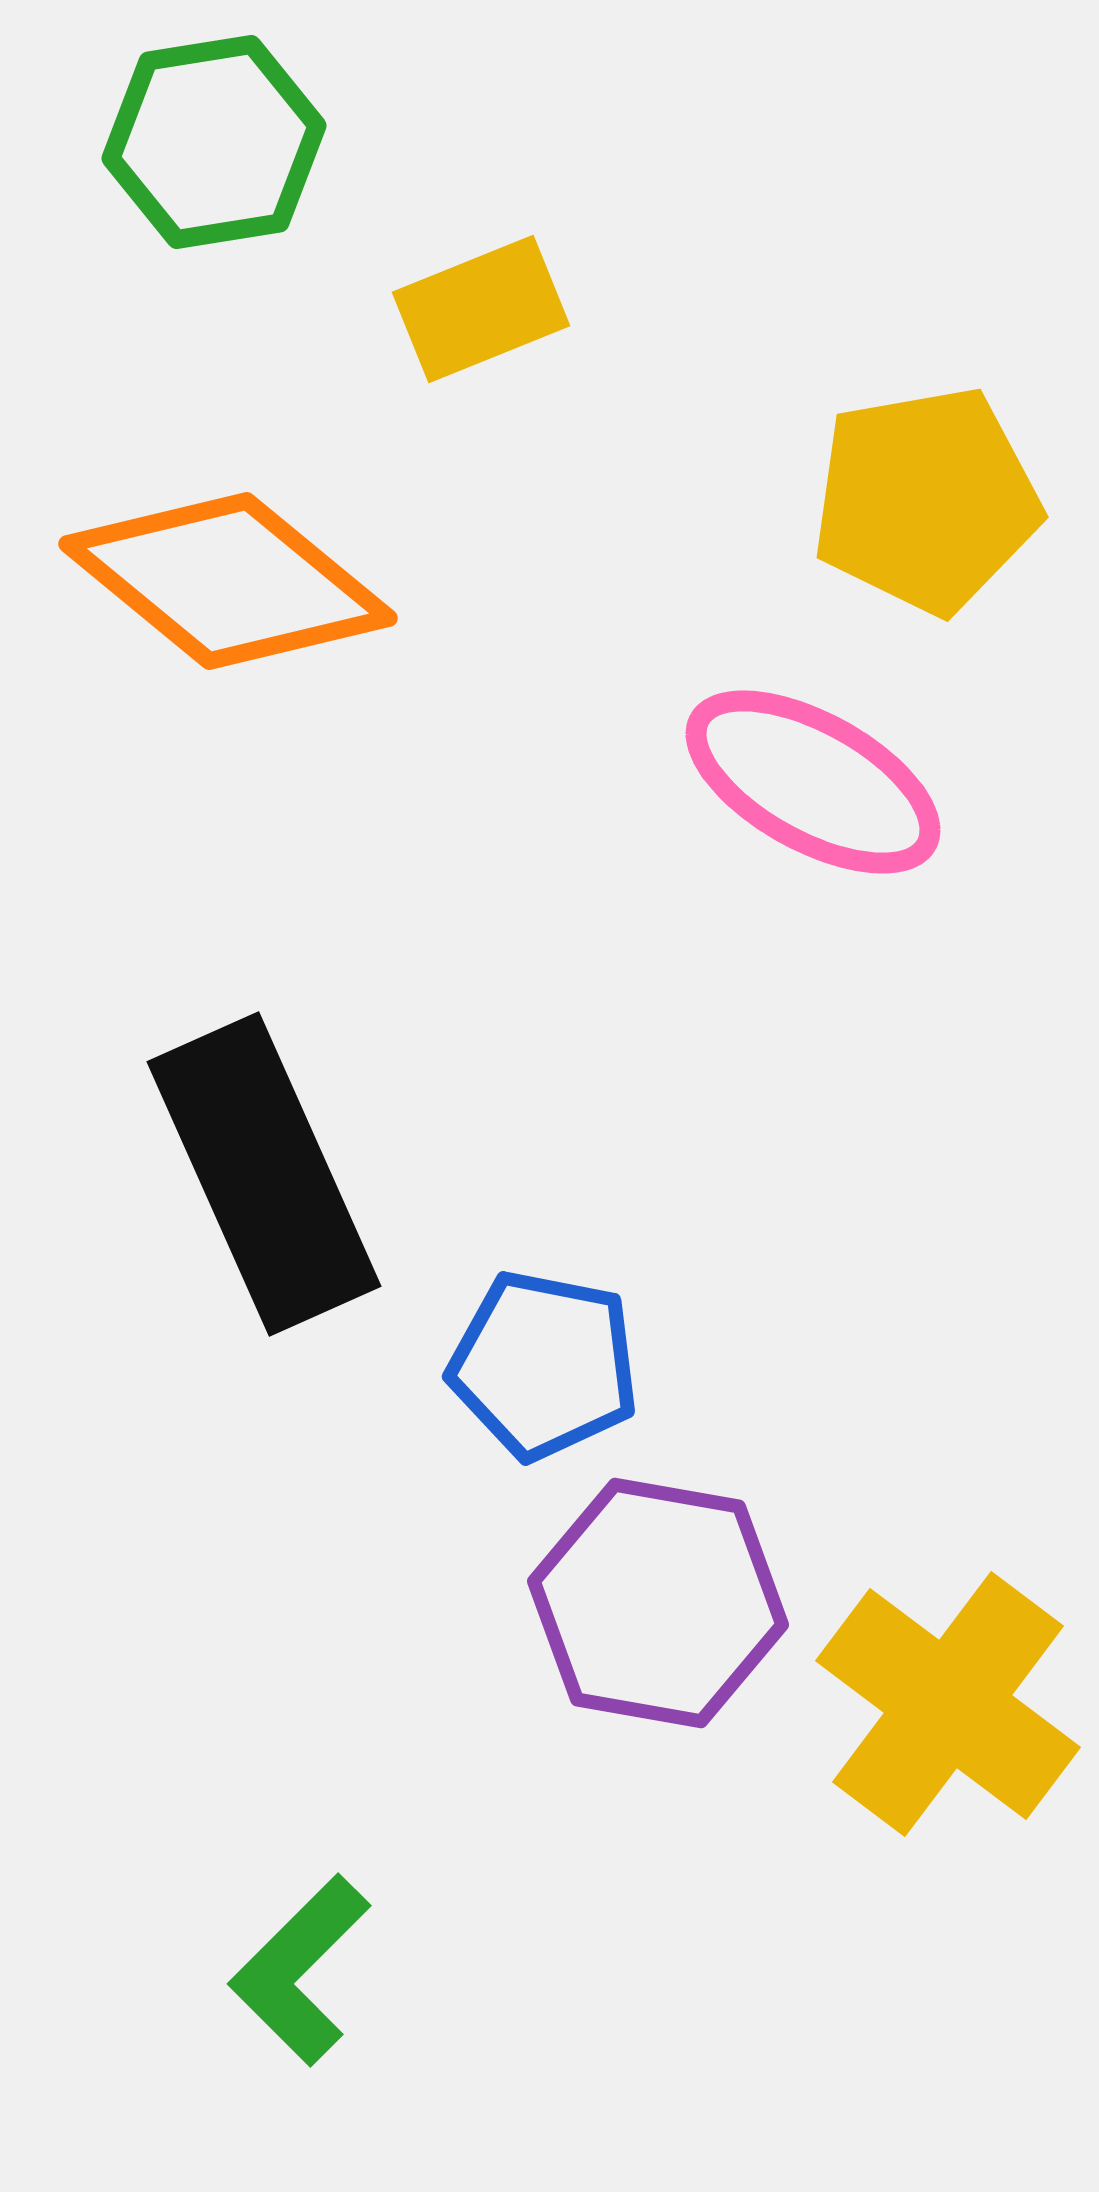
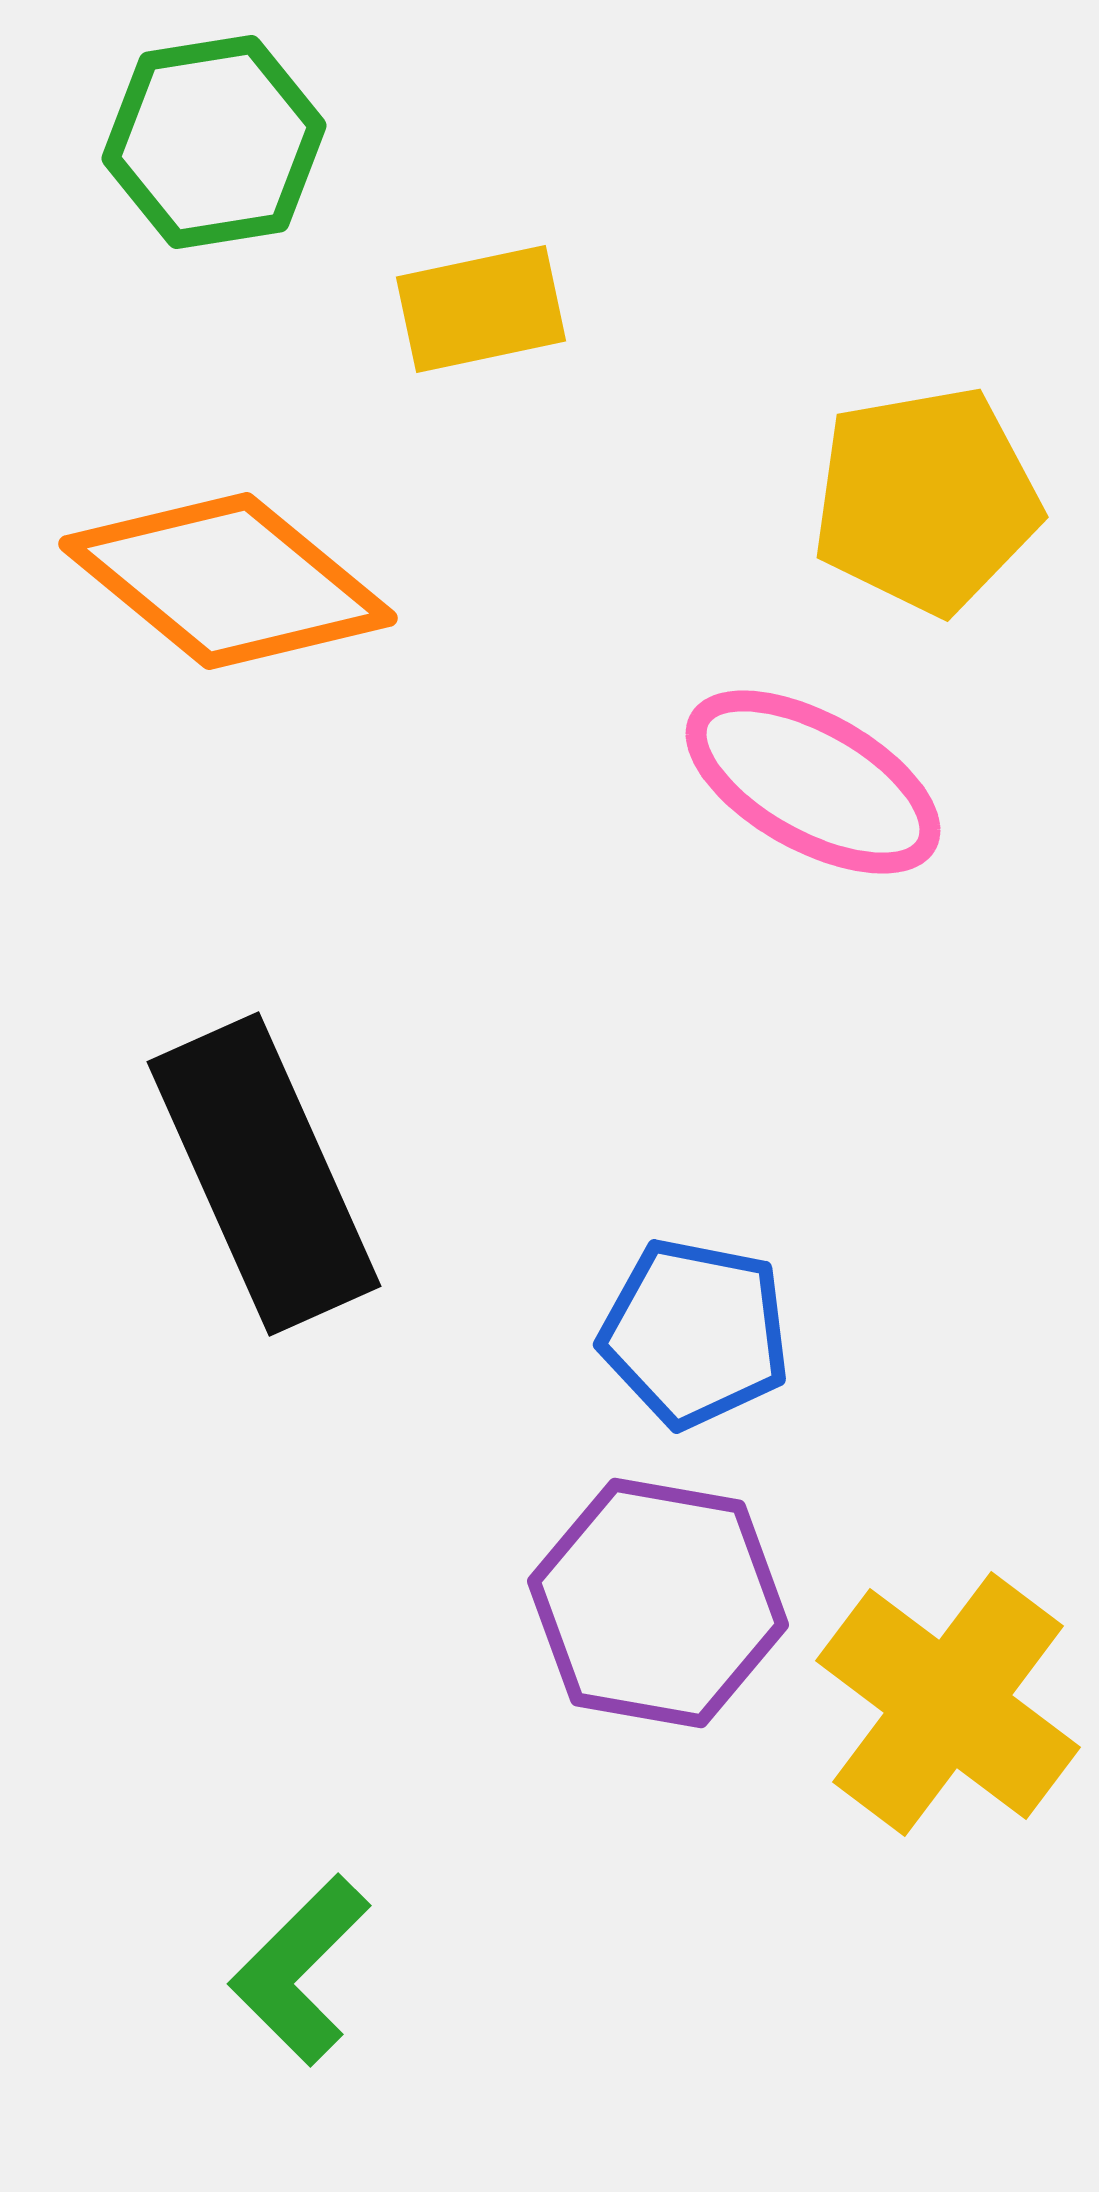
yellow rectangle: rotated 10 degrees clockwise
blue pentagon: moved 151 px right, 32 px up
